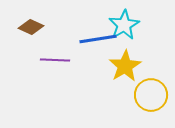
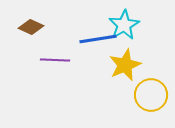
yellow star: moved 1 px up; rotated 8 degrees clockwise
